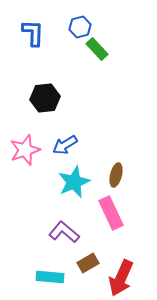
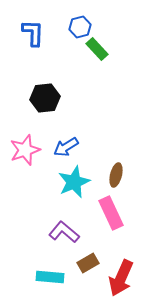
blue arrow: moved 1 px right, 2 px down
